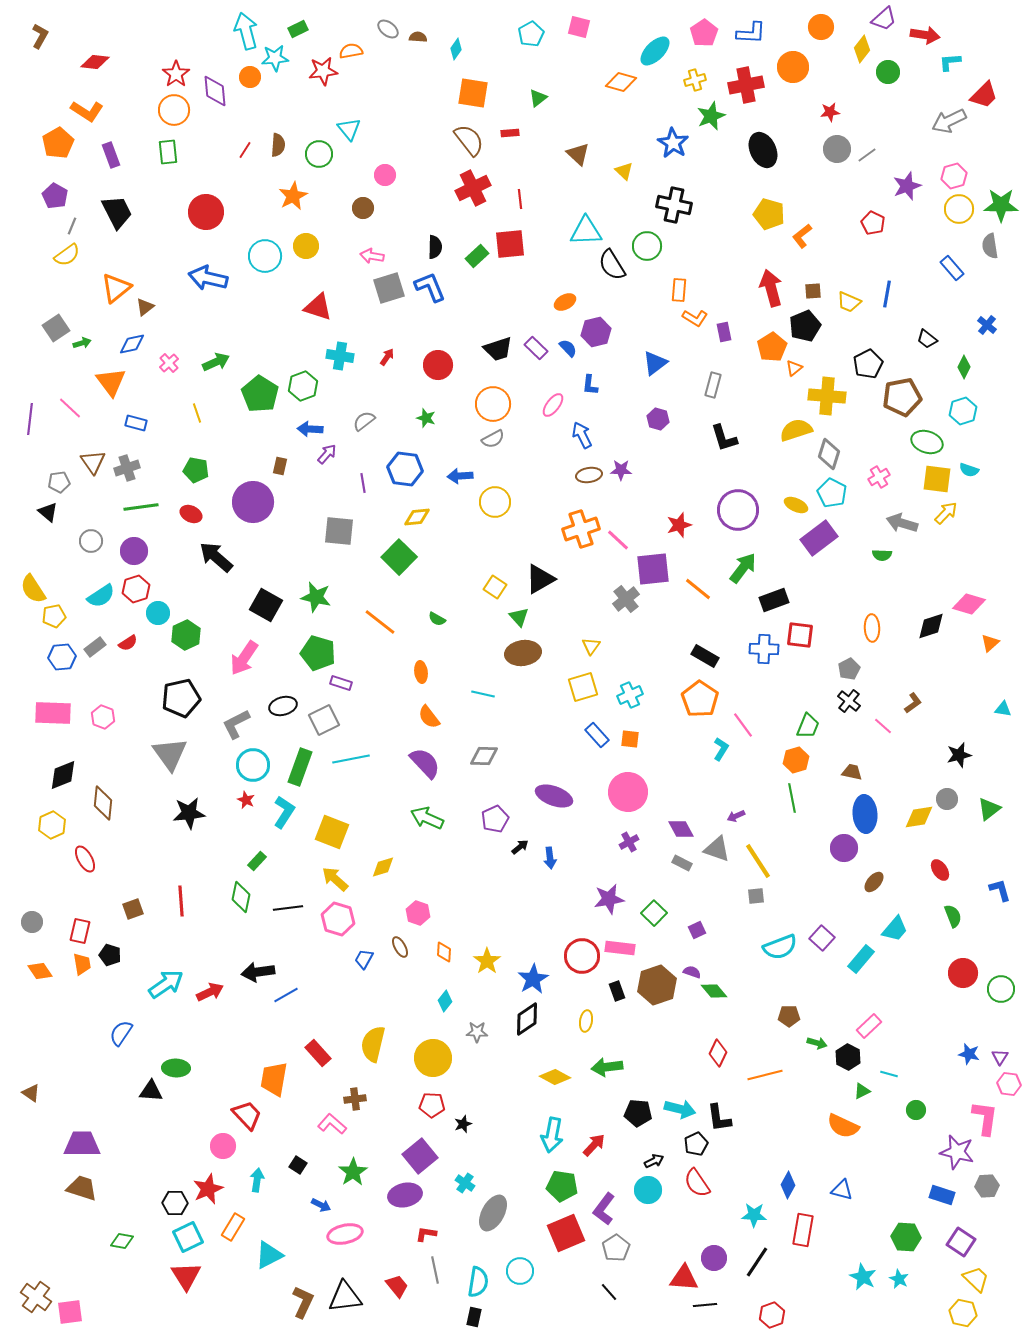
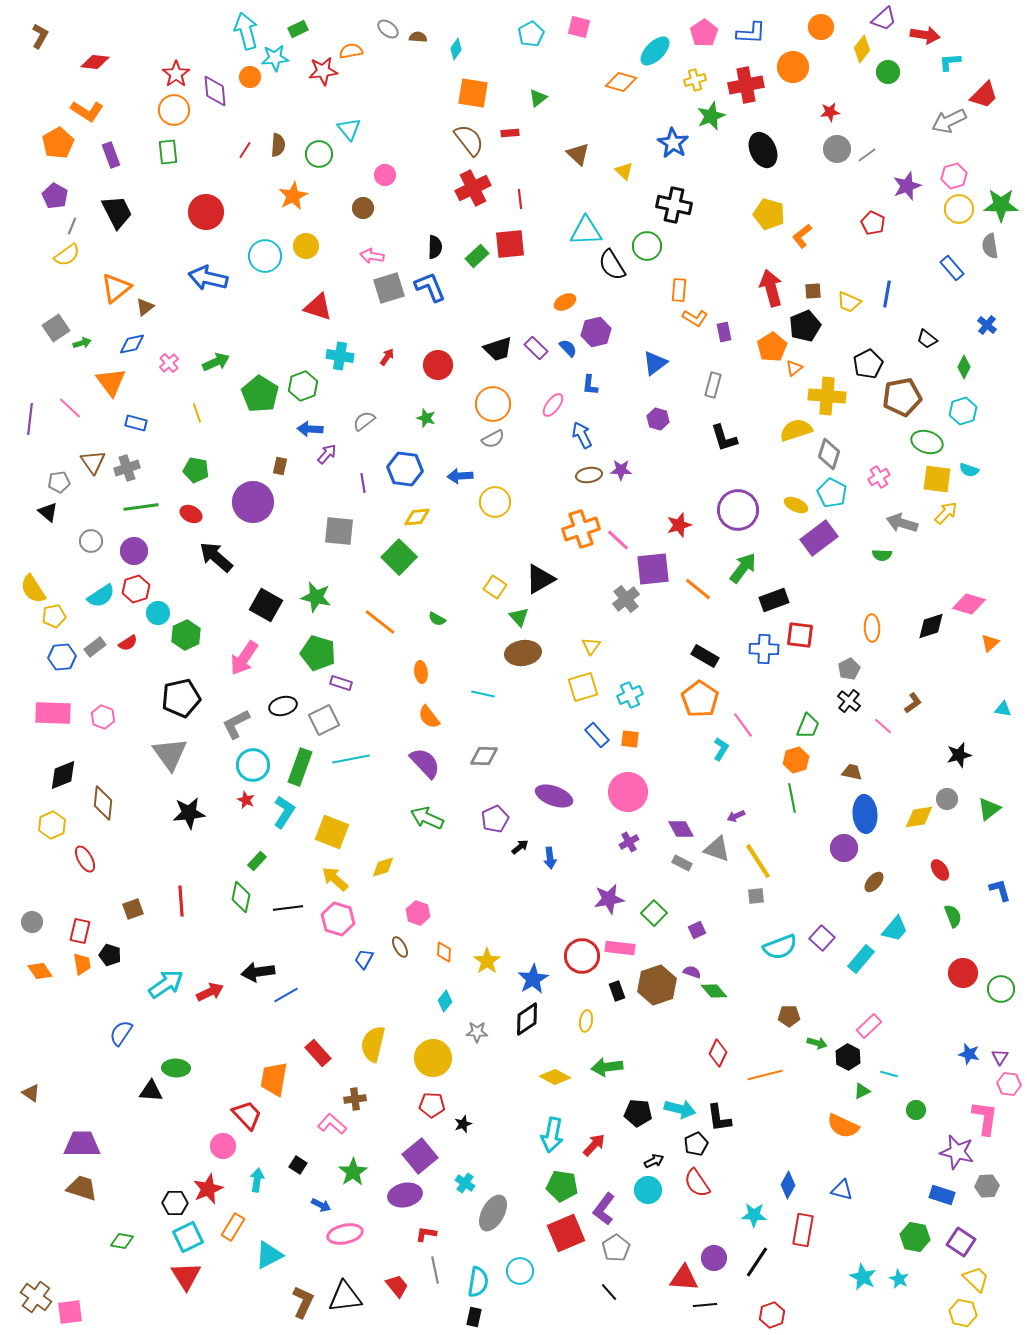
green hexagon at (906, 1237): moved 9 px right; rotated 8 degrees clockwise
